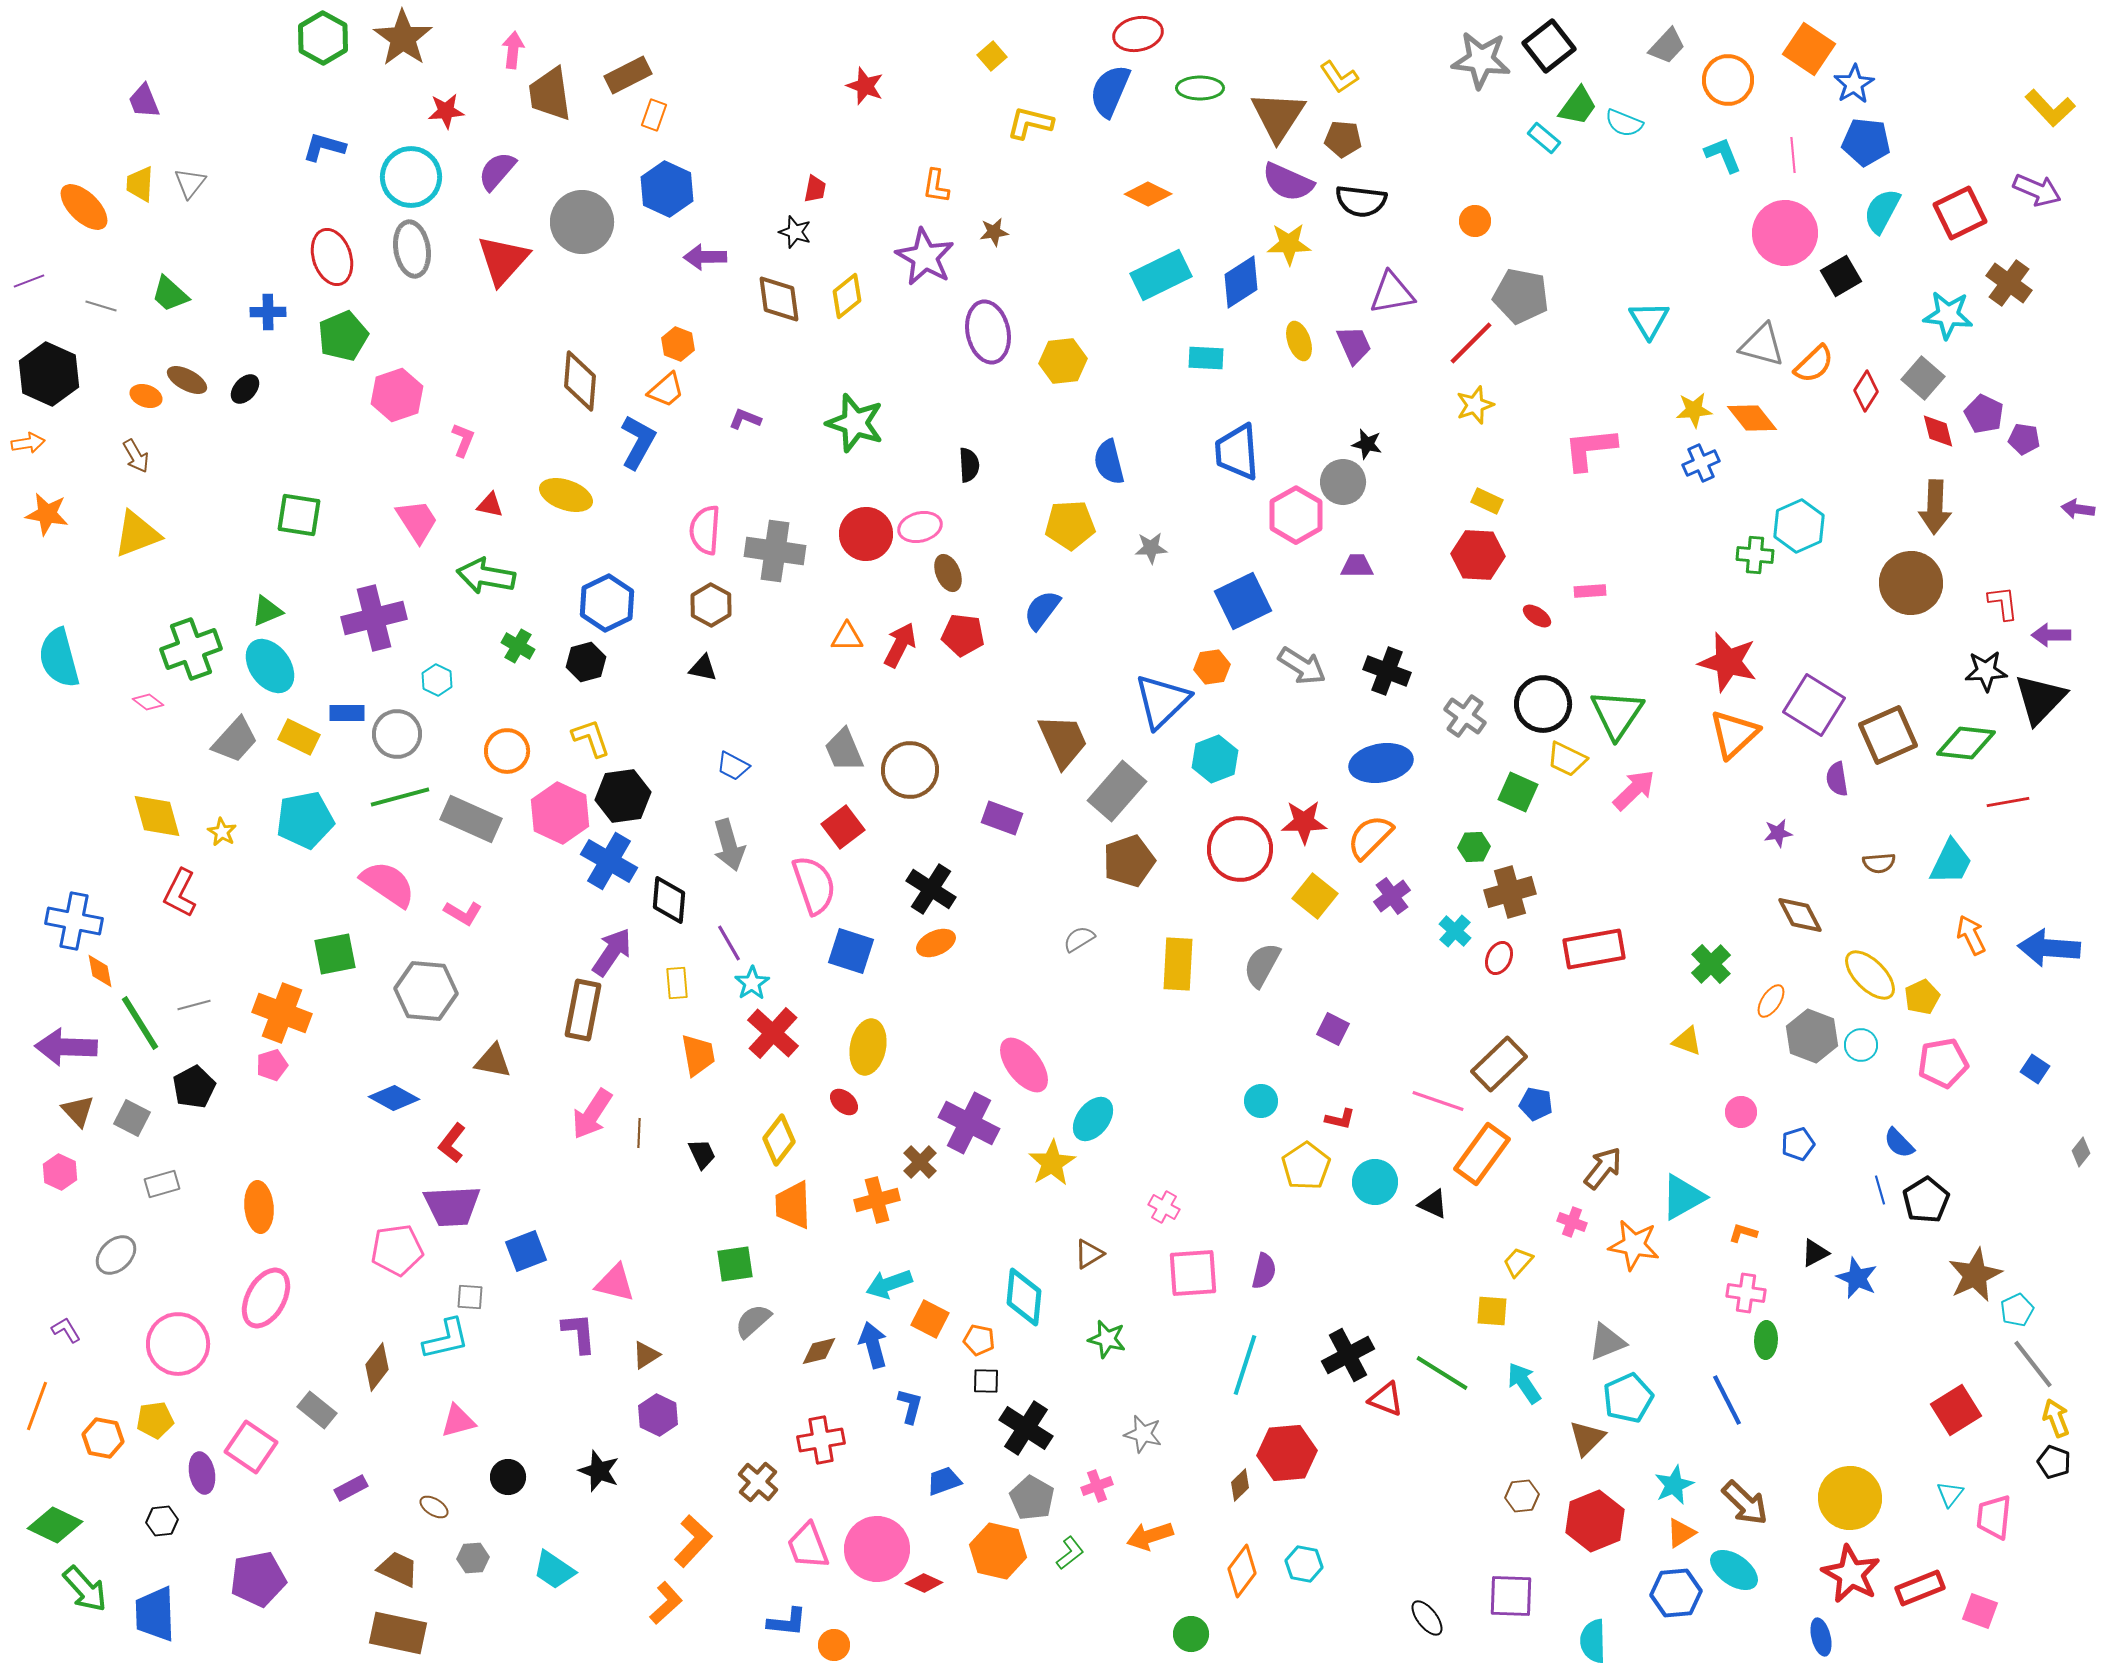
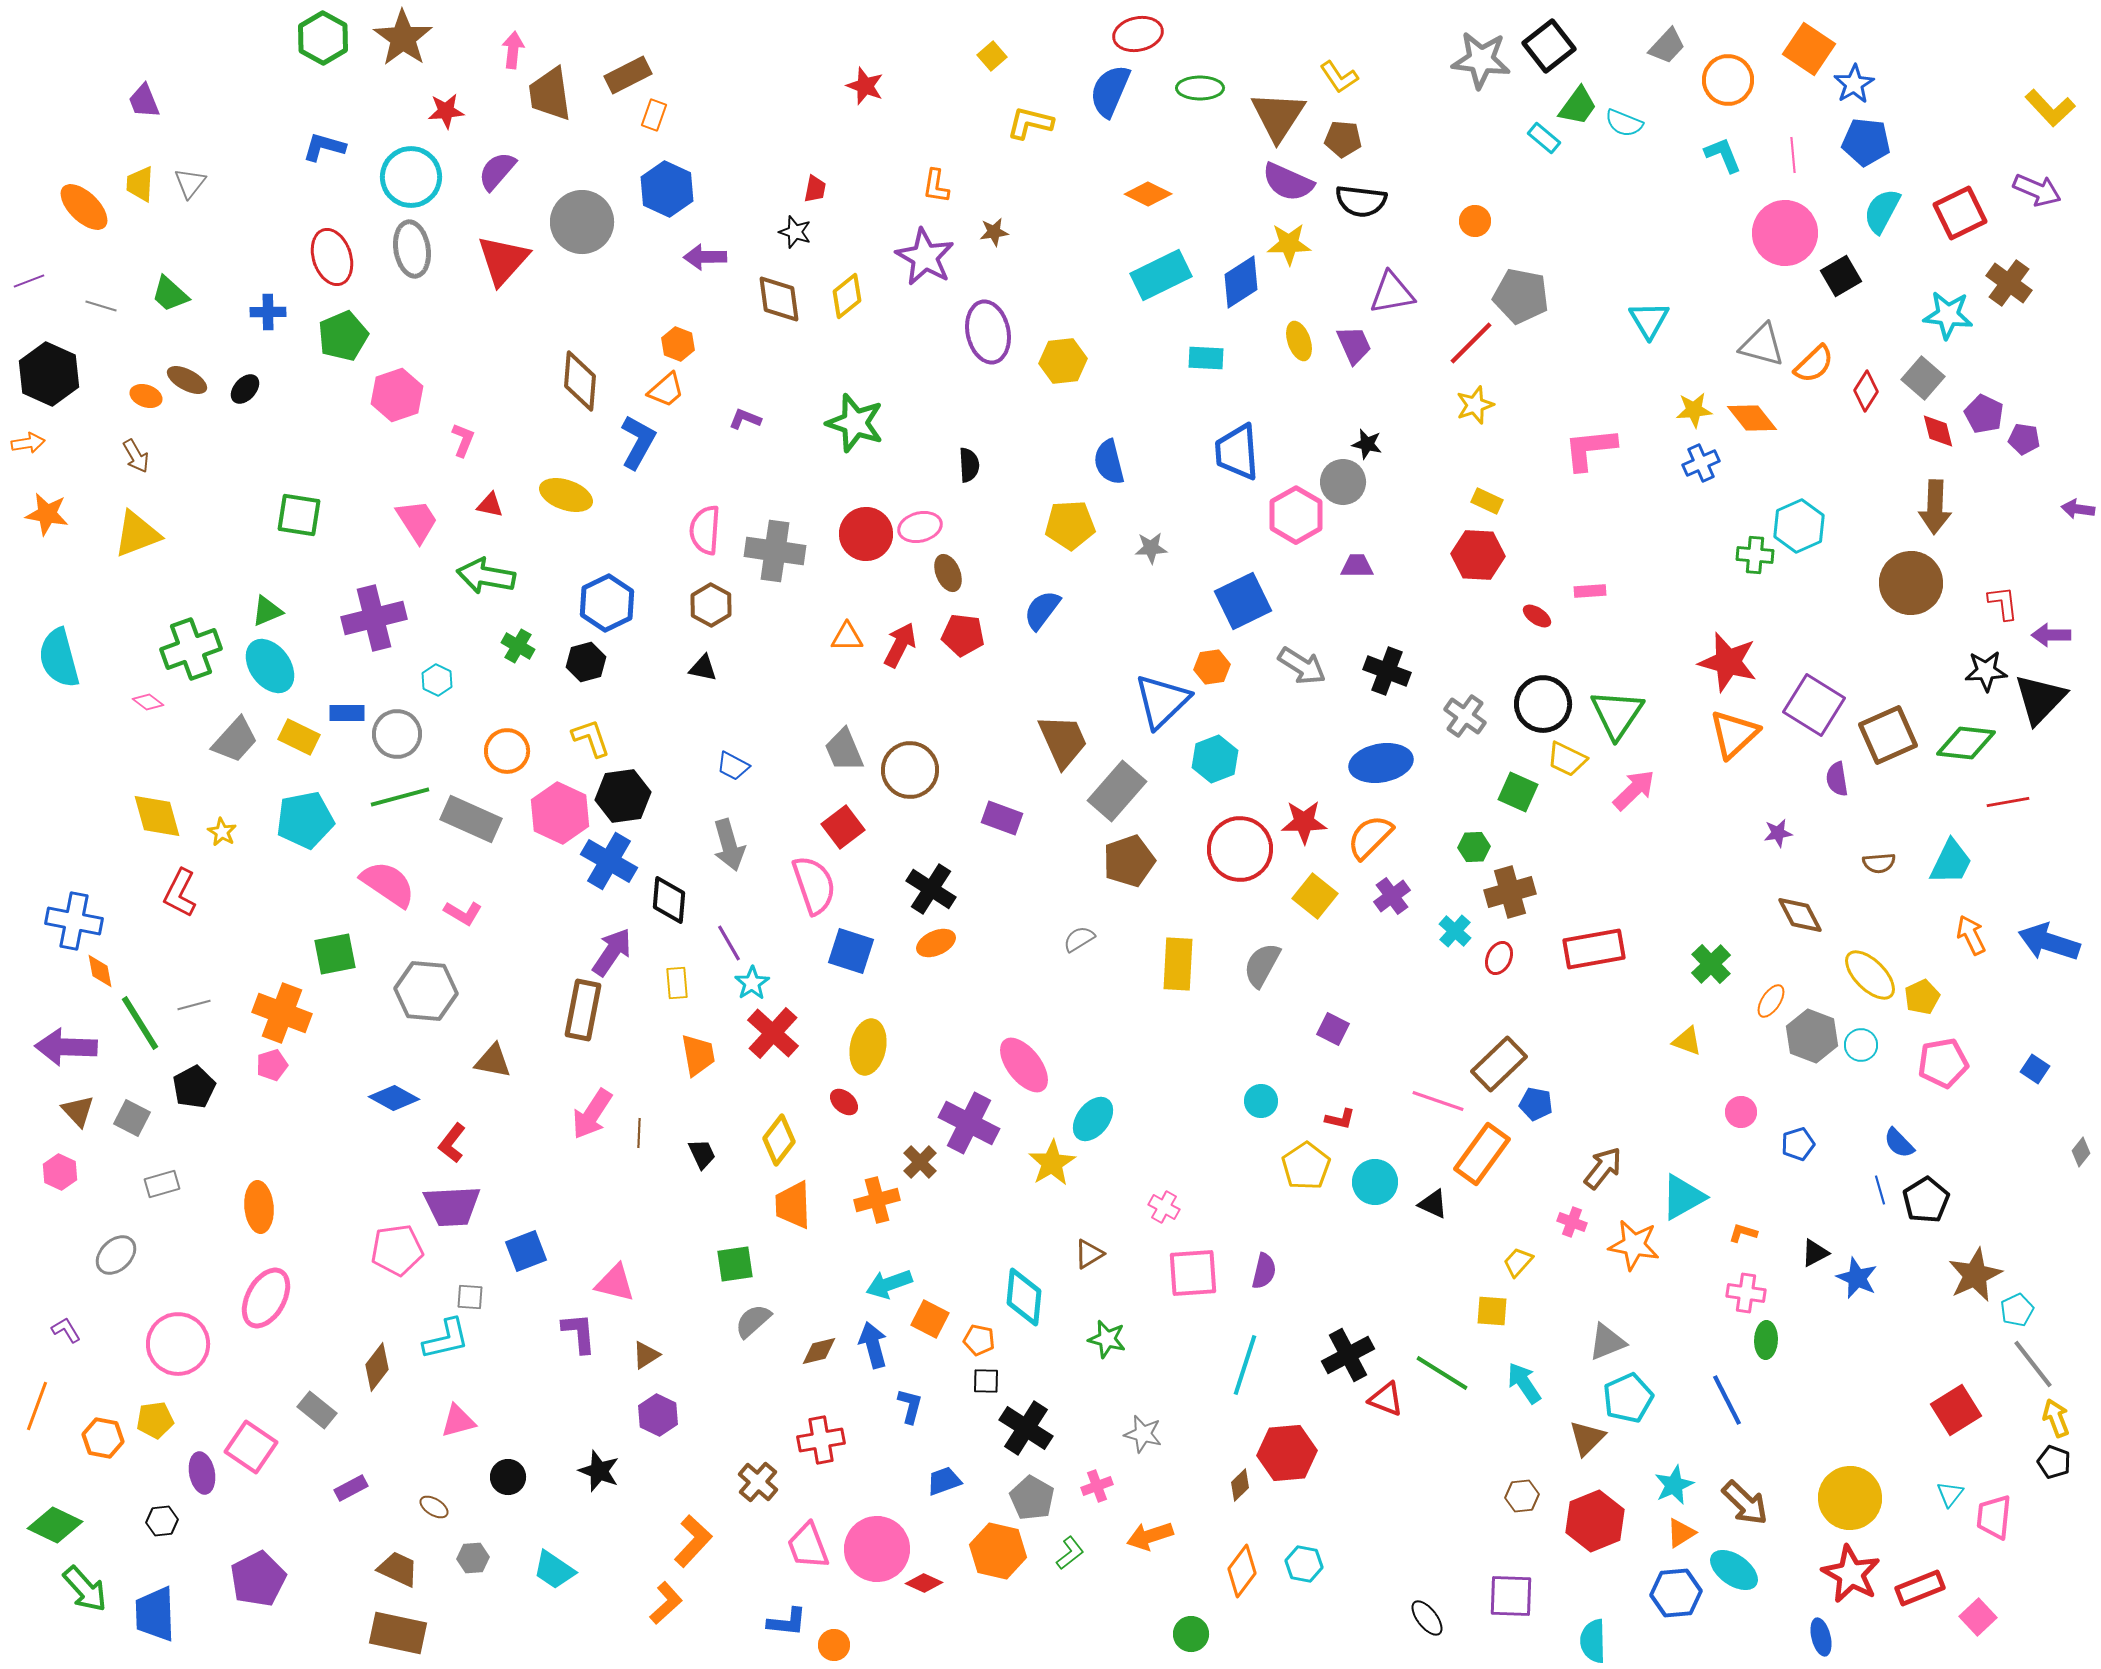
blue arrow at (2049, 948): moved 6 px up; rotated 14 degrees clockwise
purple pentagon at (258, 1579): rotated 16 degrees counterclockwise
pink square at (1980, 1611): moved 2 px left, 6 px down; rotated 27 degrees clockwise
